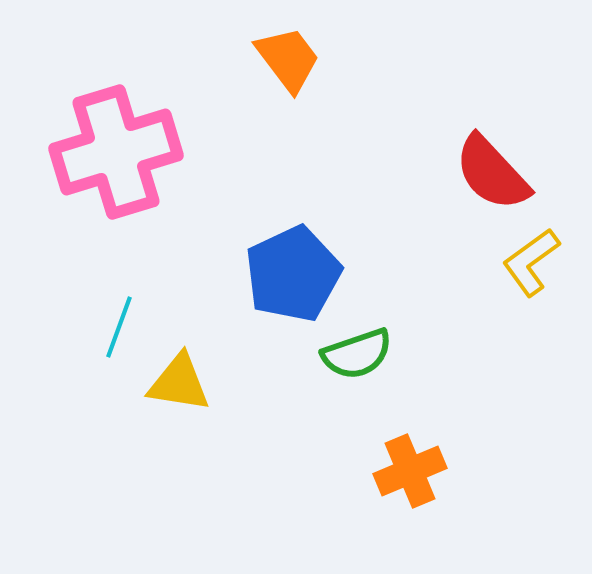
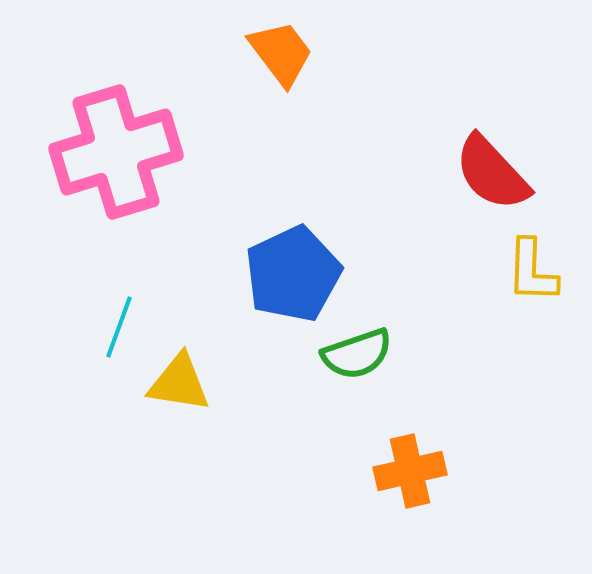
orange trapezoid: moved 7 px left, 6 px up
yellow L-shape: moved 1 px right, 9 px down; rotated 52 degrees counterclockwise
orange cross: rotated 10 degrees clockwise
